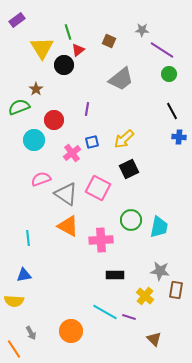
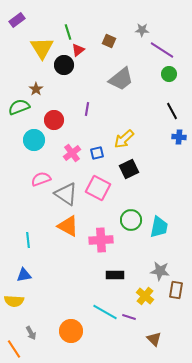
blue square at (92, 142): moved 5 px right, 11 px down
cyan line at (28, 238): moved 2 px down
